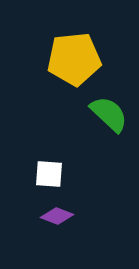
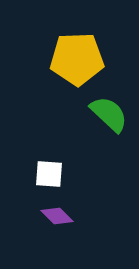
yellow pentagon: moved 3 px right; rotated 4 degrees clockwise
purple diamond: rotated 24 degrees clockwise
